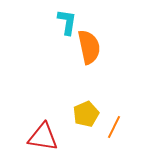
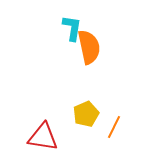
cyan L-shape: moved 5 px right, 6 px down
